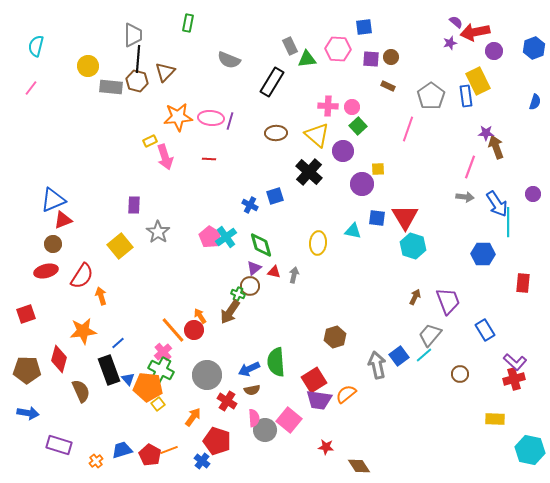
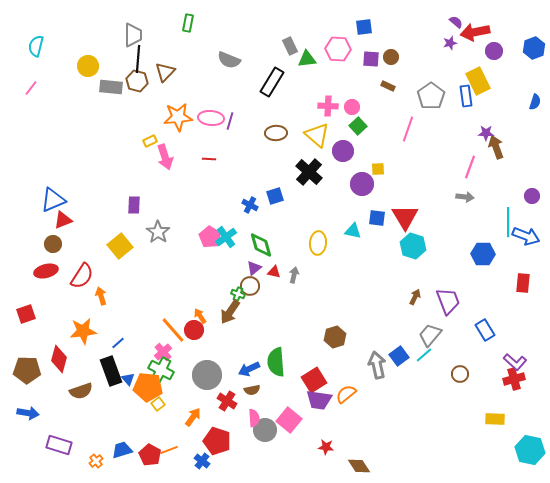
purple circle at (533, 194): moved 1 px left, 2 px down
blue arrow at (497, 204): moved 29 px right, 32 px down; rotated 36 degrees counterclockwise
black rectangle at (109, 370): moved 2 px right, 1 px down
brown semicircle at (81, 391): rotated 95 degrees clockwise
